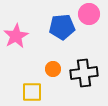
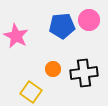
pink circle: moved 6 px down
blue pentagon: moved 1 px up
pink star: rotated 15 degrees counterclockwise
yellow square: moved 1 px left; rotated 35 degrees clockwise
